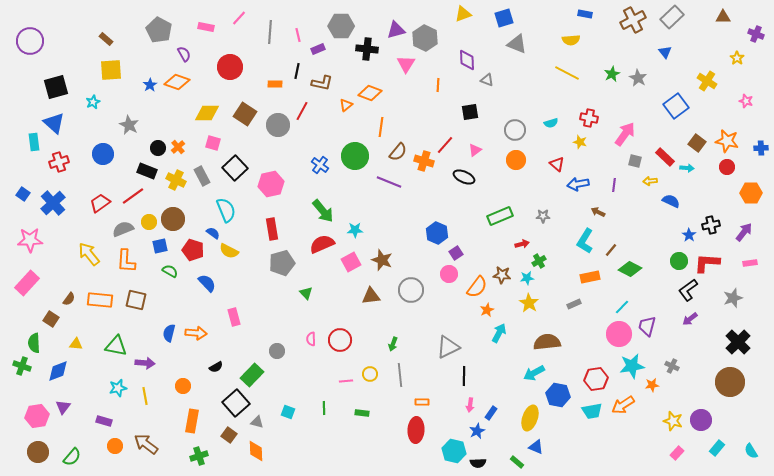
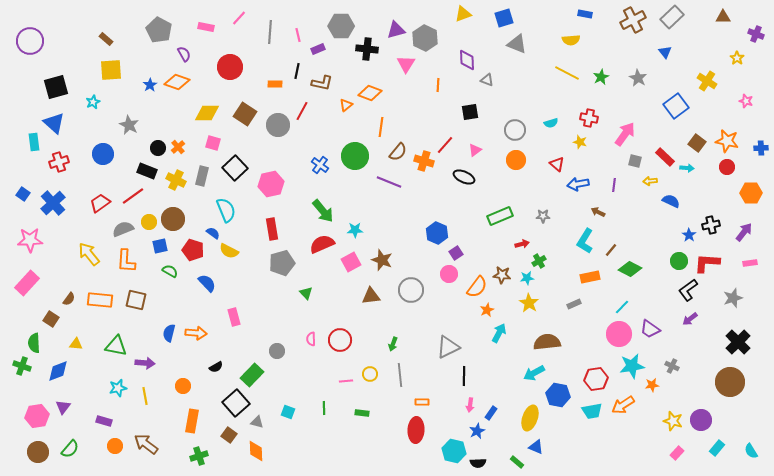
green star at (612, 74): moved 11 px left, 3 px down
gray rectangle at (202, 176): rotated 42 degrees clockwise
purple trapezoid at (647, 326): moved 3 px right, 3 px down; rotated 70 degrees counterclockwise
green semicircle at (72, 457): moved 2 px left, 8 px up
